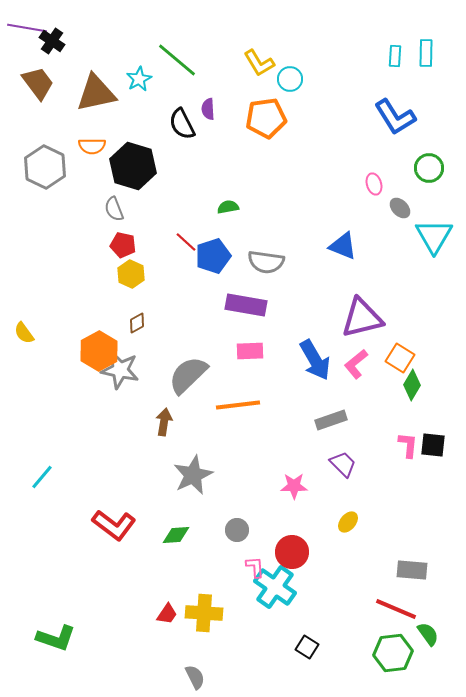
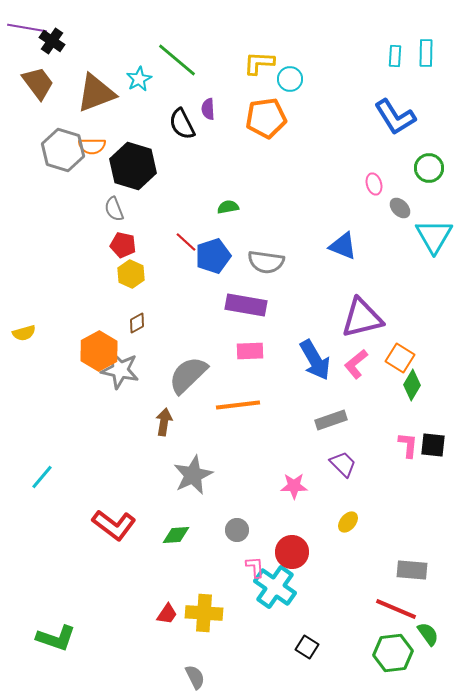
yellow L-shape at (259, 63): rotated 124 degrees clockwise
brown triangle at (96, 93): rotated 9 degrees counterclockwise
gray hexagon at (45, 167): moved 18 px right, 17 px up; rotated 9 degrees counterclockwise
yellow semicircle at (24, 333): rotated 70 degrees counterclockwise
